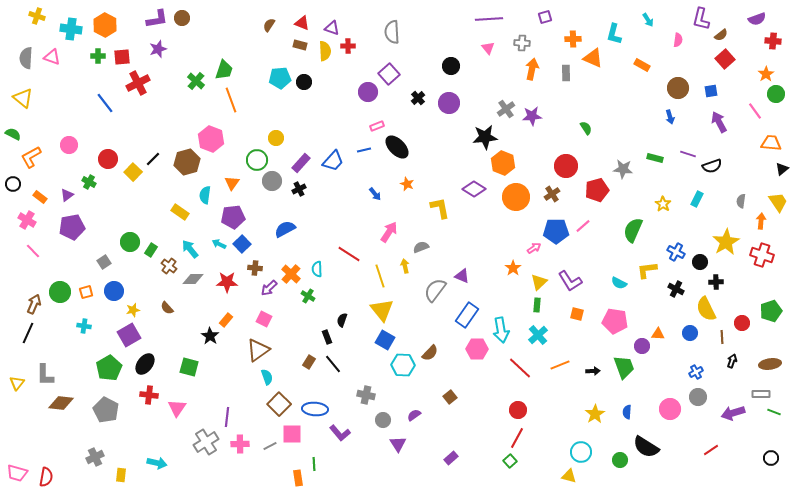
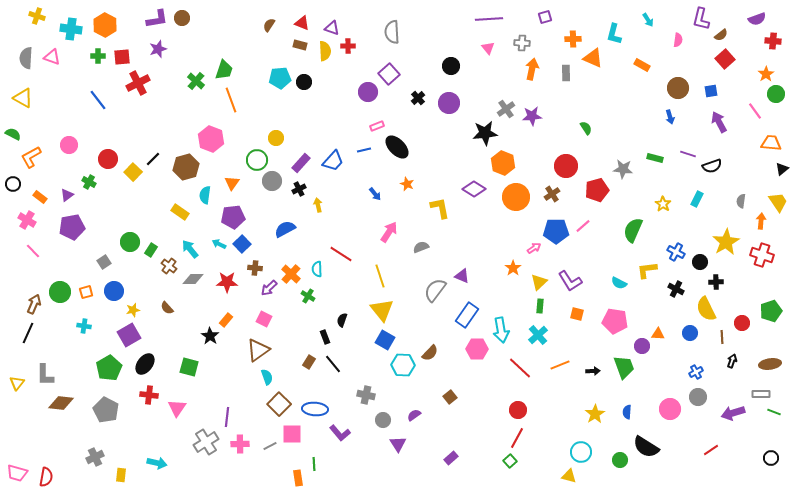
yellow triangle at (23, 98): rotated 10 degrees counterclockwise
blue line at (105, 103): moved 7 px left, 3 px up
black star at (485, 137): moved 4 px up
brown hexagon at (187, 162): moved 1 px left, 5 px down
red line at (349, 254): moved 8 px left
yellow arrow at (405, 266): moved 87 px left, 61 px up
green rectangle at (537, 305): moved 3 px right, 1 px down
black rectangle at (327, 337): moved 2 px left
